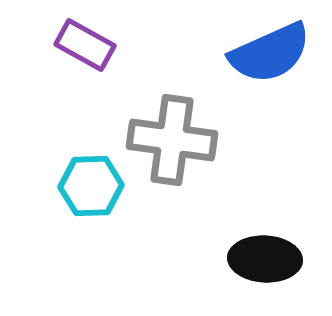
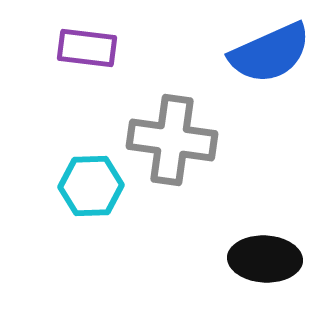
purple rectangle: moved 2 px right, 3 px down; rotated 22 degrees counterclockwise
